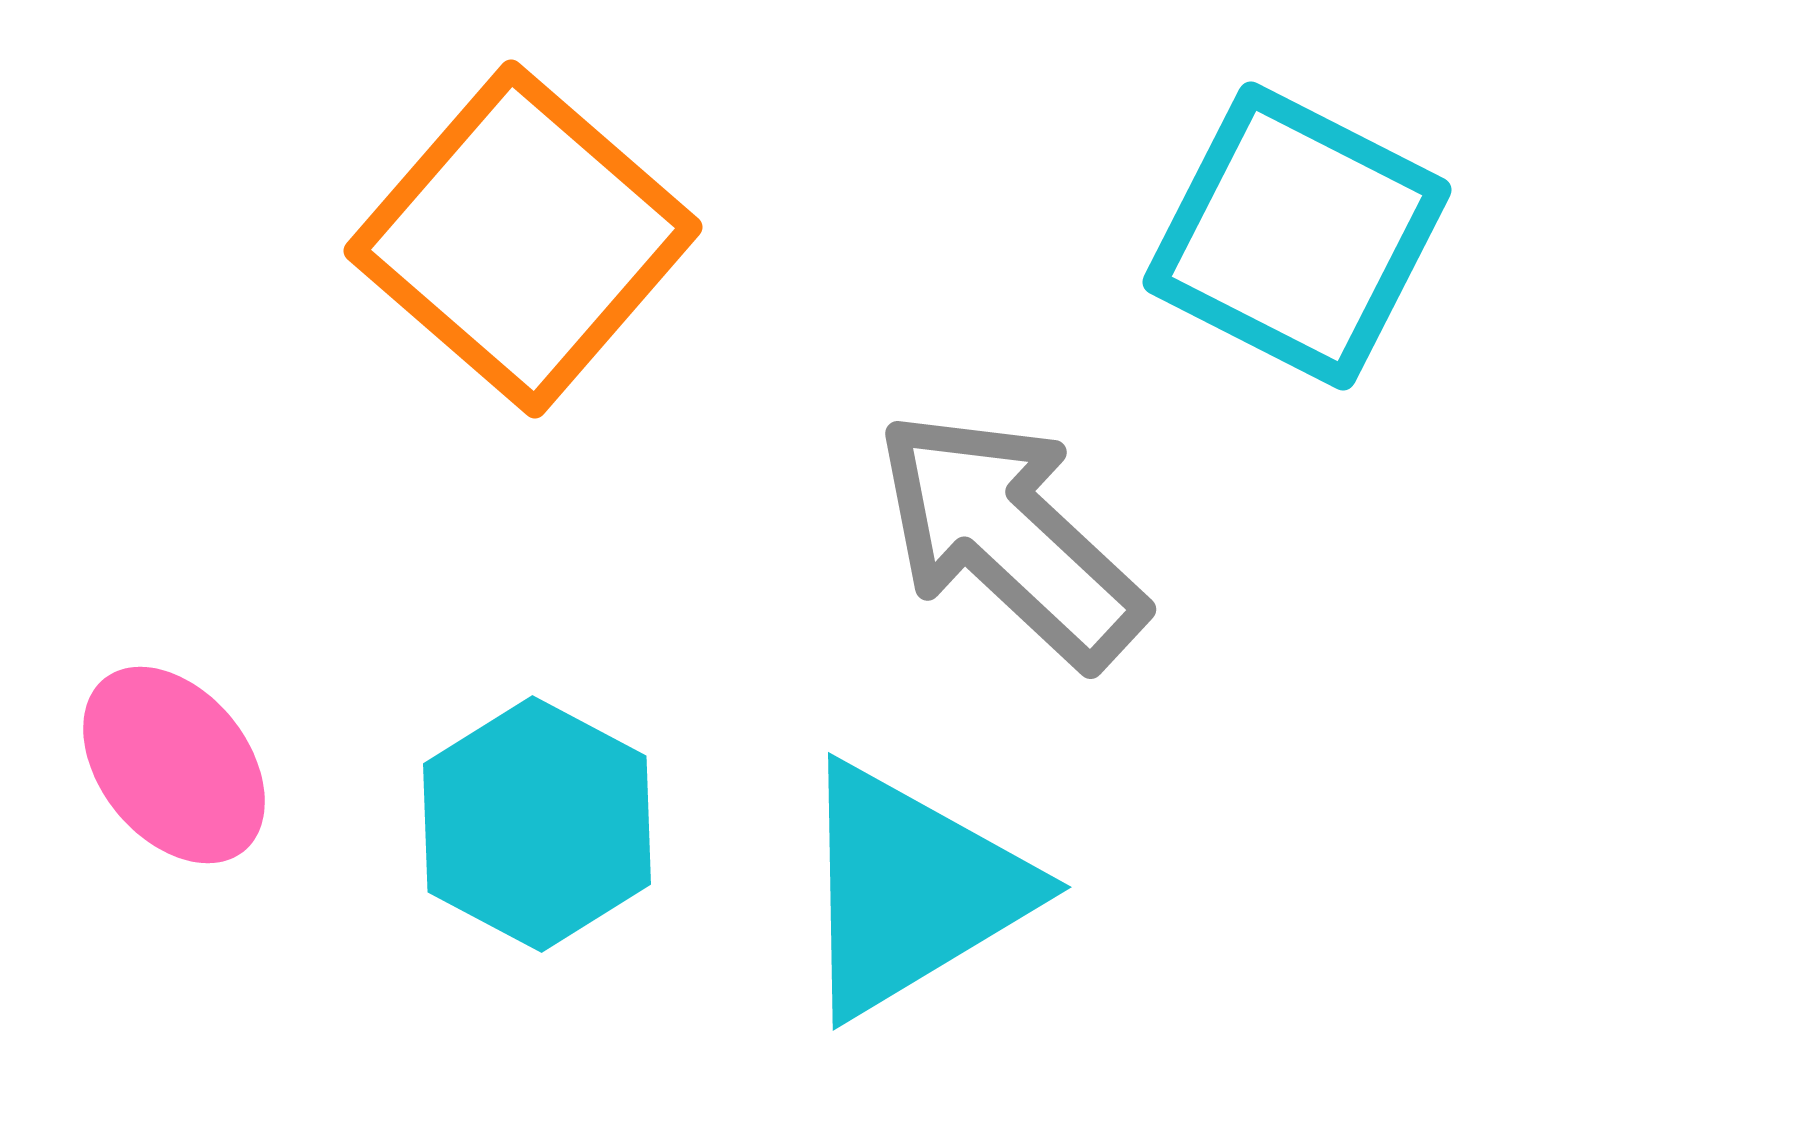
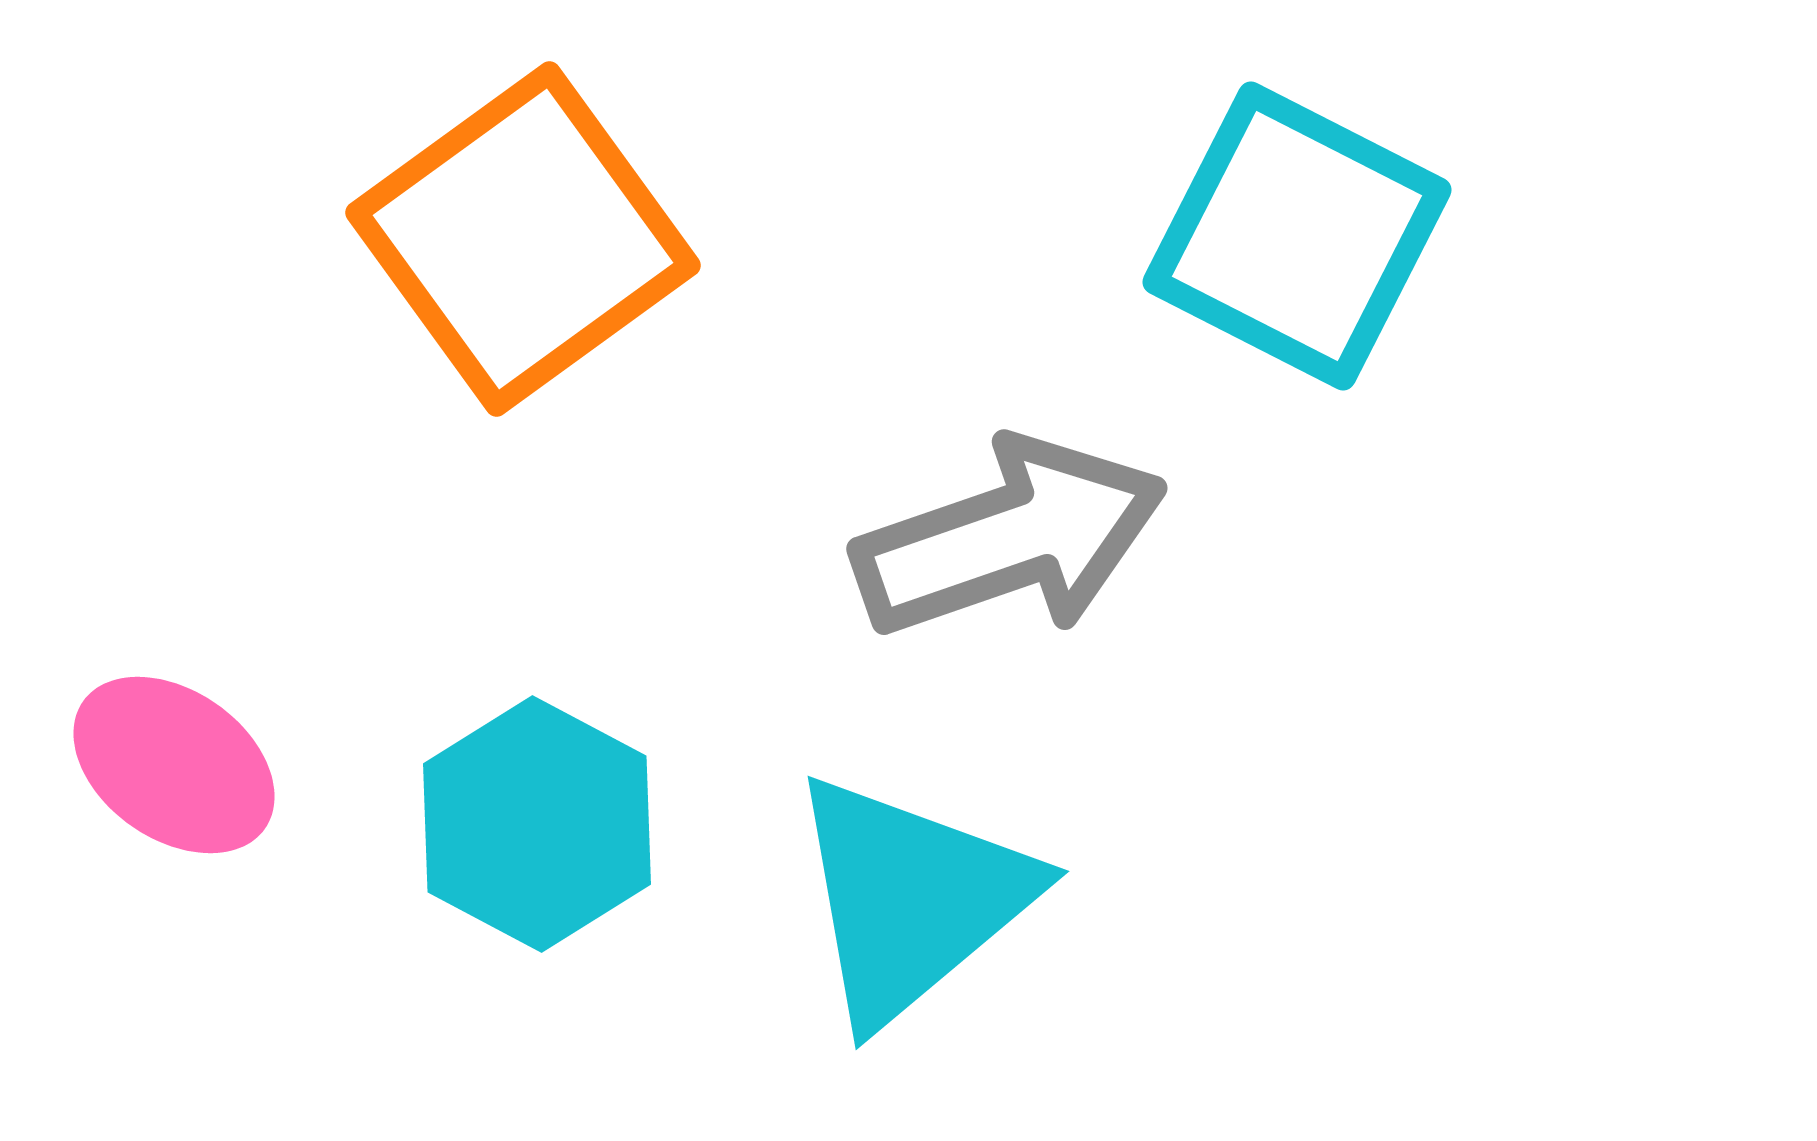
orange square: rotated 13 degrees clockwise
gray arrow: rotated 118 degrees clockwise
pink ellipse: rotated 16 degrees counterclockwise
cyan triangle: moved 9 px down; rotated 9 degrees counterclockwise
